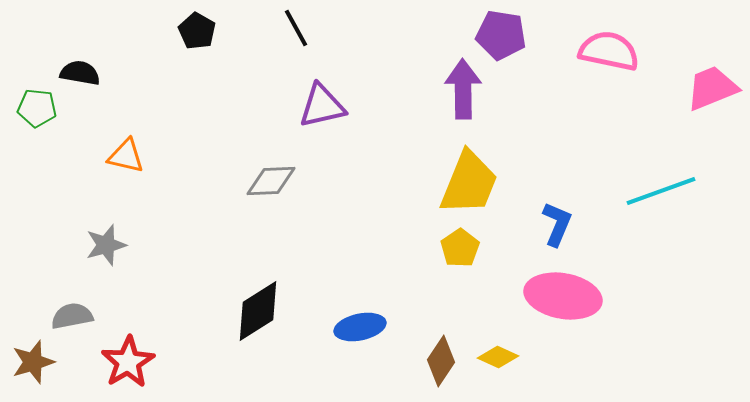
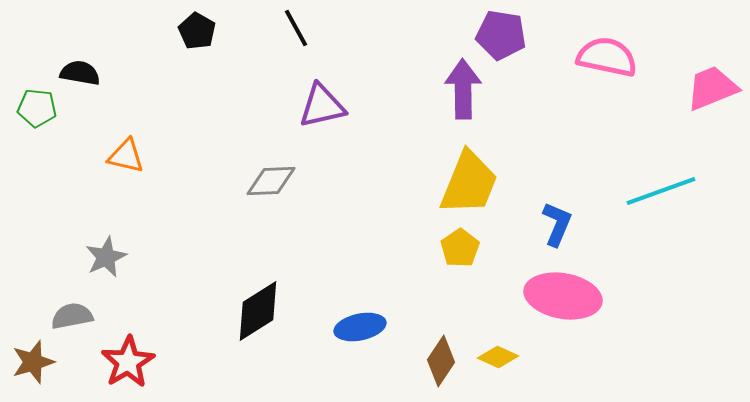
pink semicircle: moved 2 px left, 6 px down
gray star: moved 12 px down; rotated 9 degrees counterclockwise
